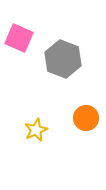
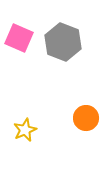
gray hexagon: moved 17 px up
yellow star: moved 11 px left
